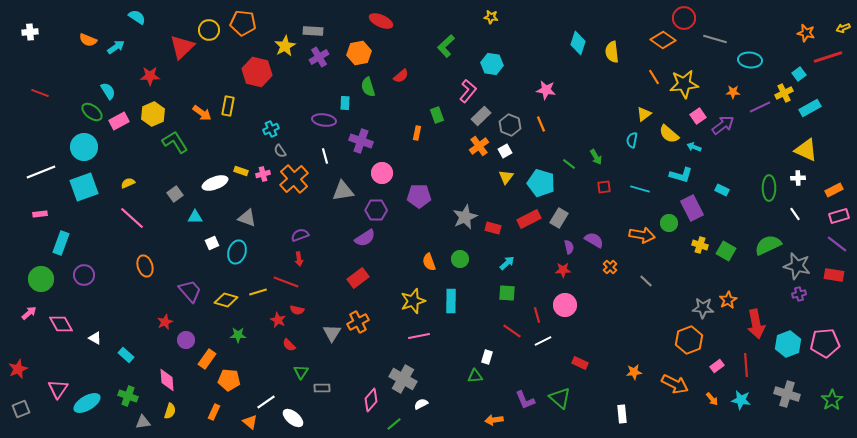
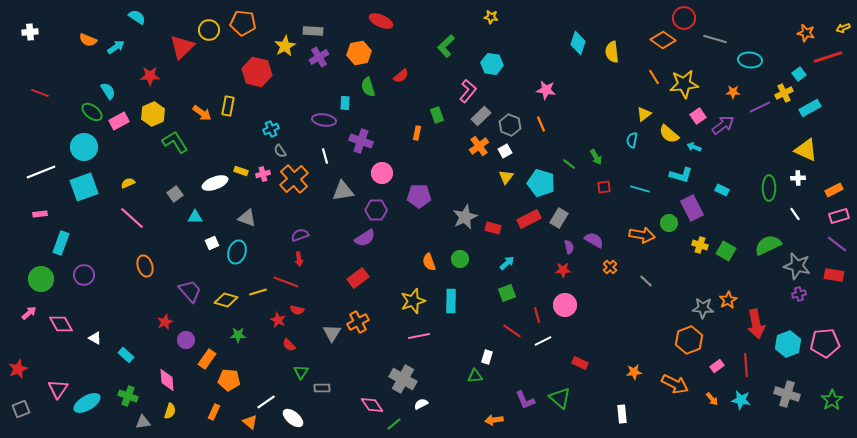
green square at (507, 293): rotated 24 degrees counterclockwise
pink diamond at (371, 400): moved 1 px right, 5 px down; rotated 75 degrees counterclockwise
